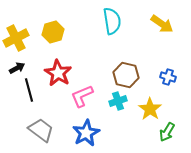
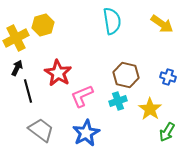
yellow hexagon: moved 10 px left, 7 px up
black arrow: rotated 35 degrees counterclockwise
black line: moved 1 px left, 1 px down
